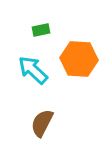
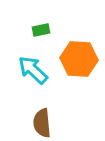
brown semicircle: rotated 32 degrees counterclockwise
